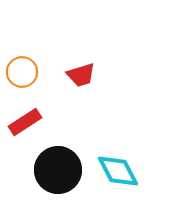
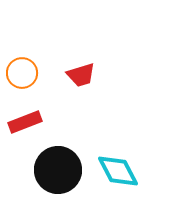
orange circle: moved 1 px down
red rectangle: rotated 12 degrees clockwise
